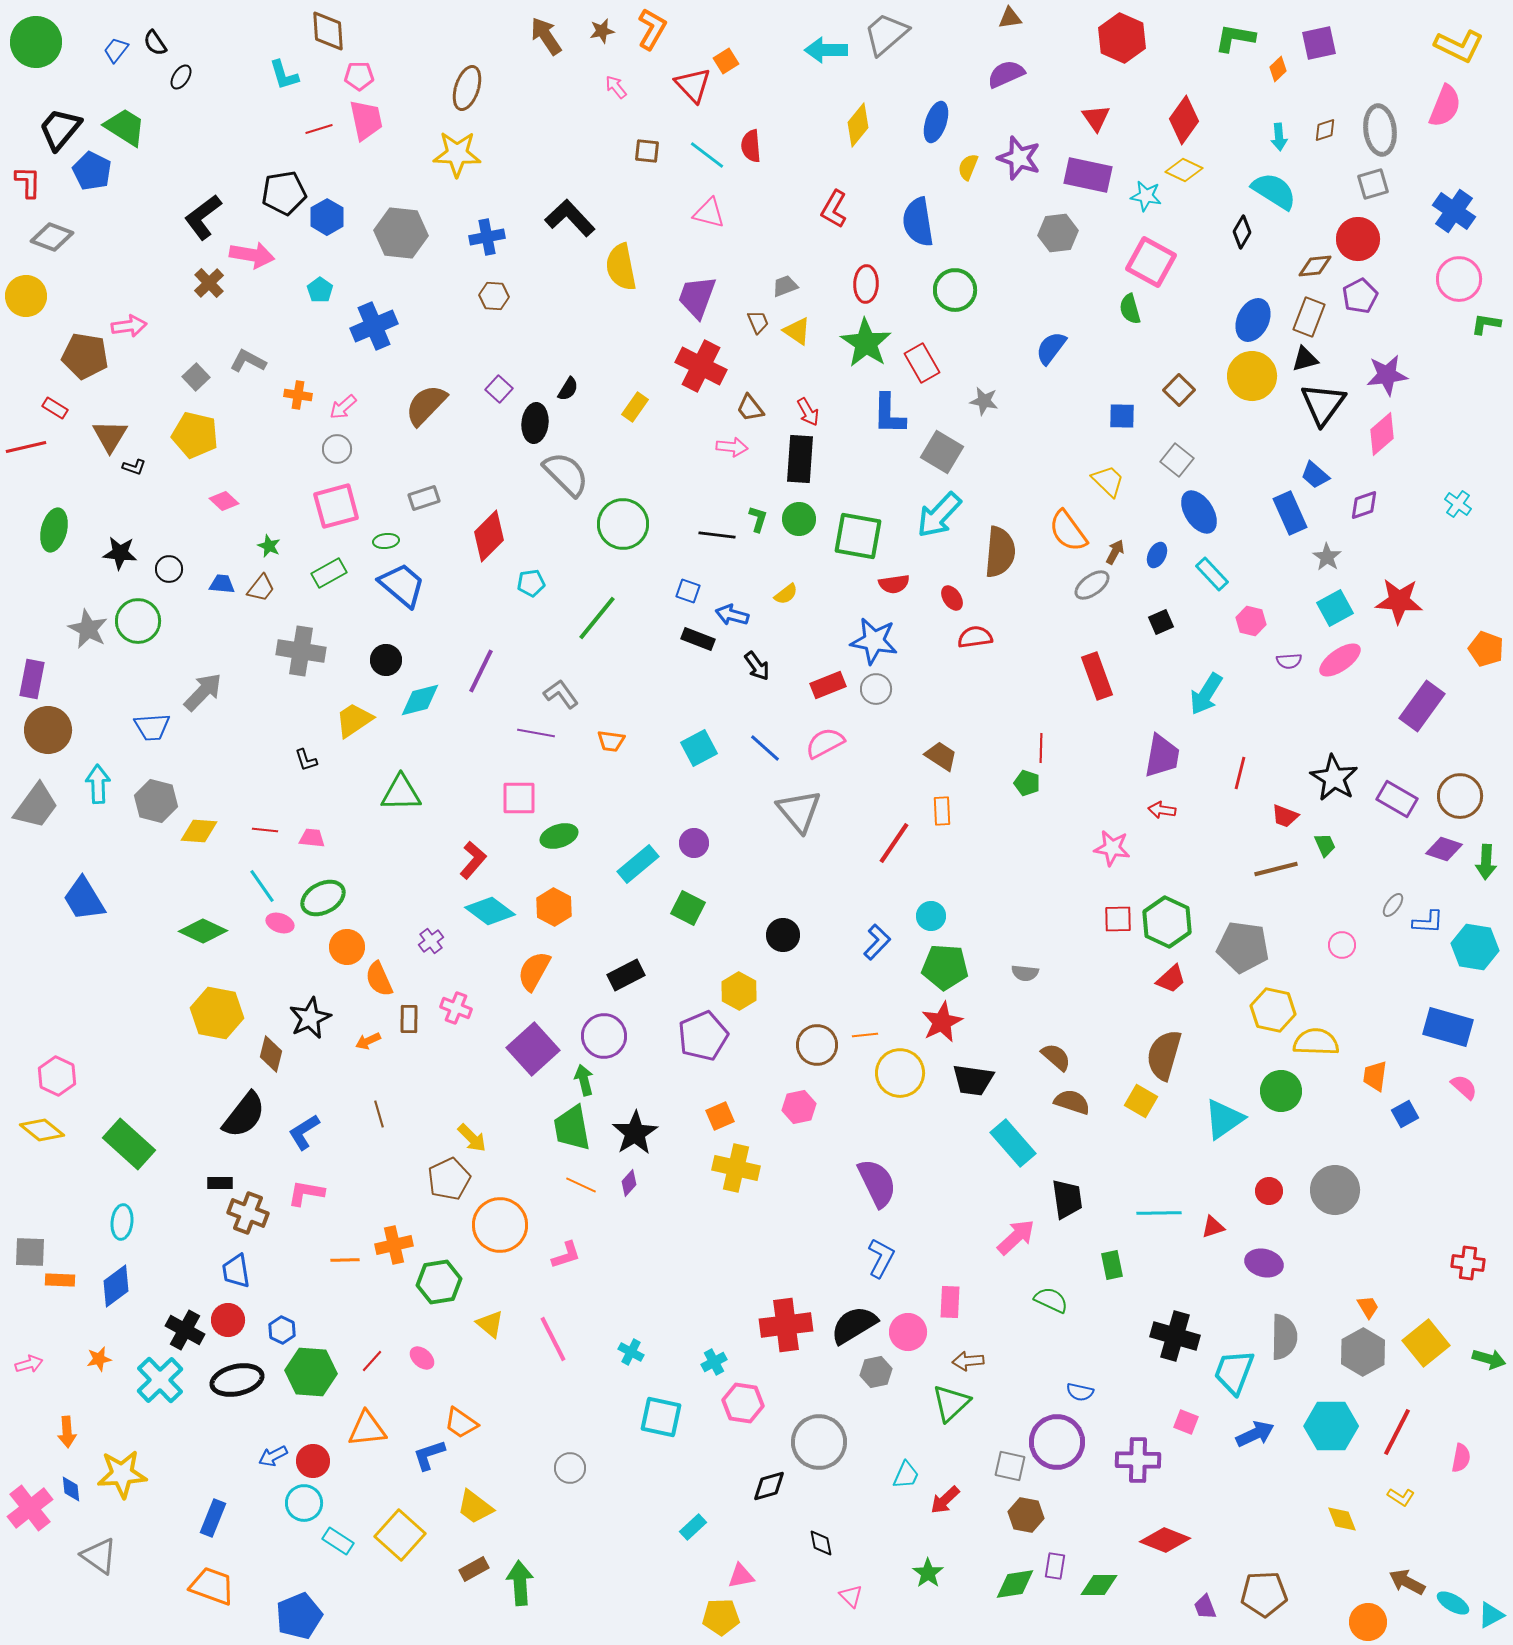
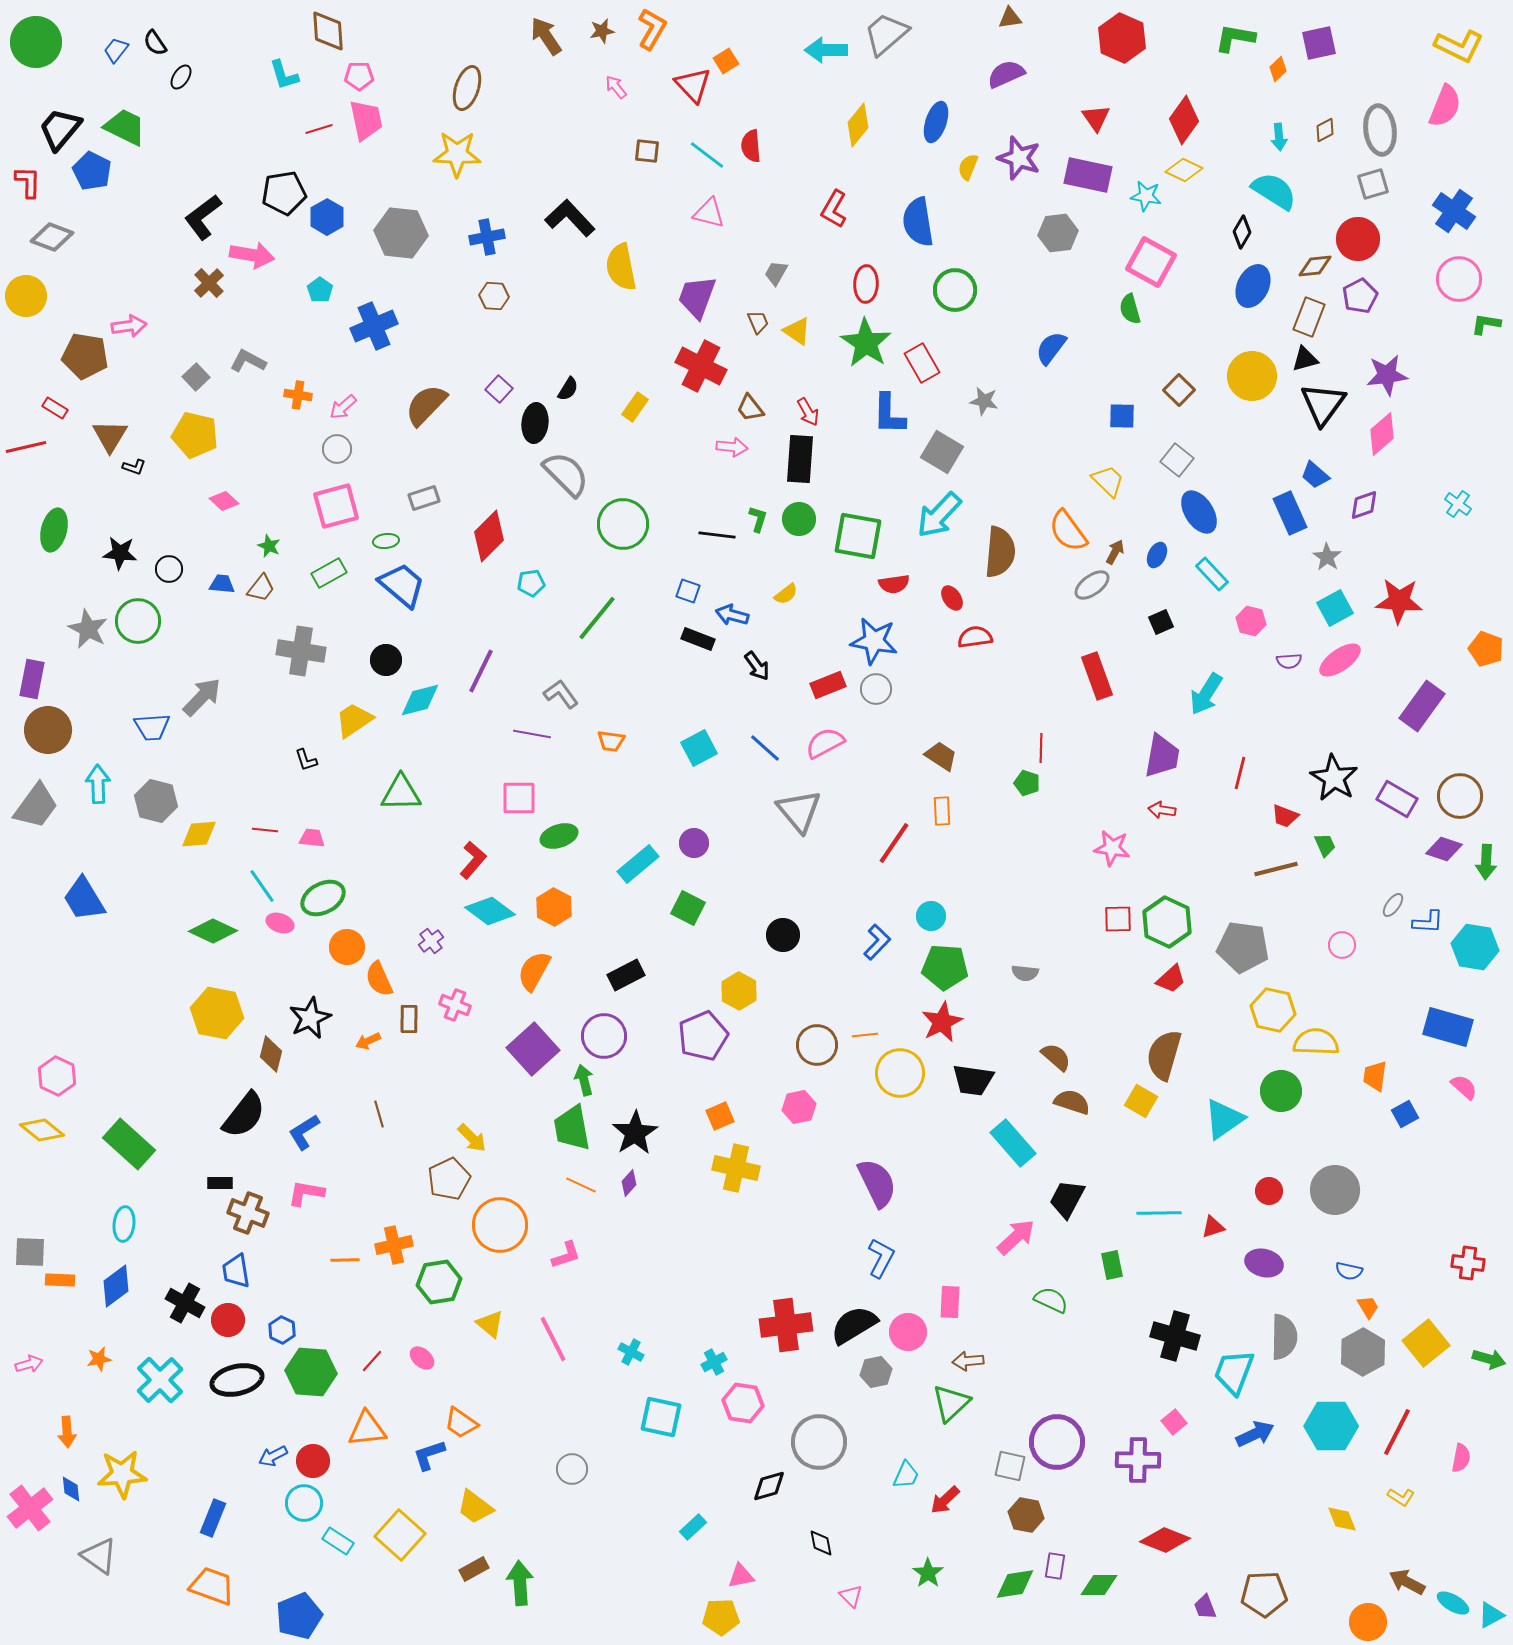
green trapezoid at (125, 127): rotated 6 degrees counterclockwise
brown diamond at (1325, 130): rotated 10 degrees counterclockwise
gray trapezoid at (785, 286): moved 9 px left, 13 px up; rotated 40 degrees counterclockwise
blue ellipse at (1253, 320): moved 34 px up
gray arrow at (203, 692): moved 1 px left, 5 px down
purple line at (536, 733): moved 4 px left, 1 px down
yellow diamond at (199, 831): moved 3 px down; rotated 9 degrees counterclockwise
green diamond at (203, 931): moved 10 px right
pink cross at (456, 1008): moved 1 px left, 3 px up
black trapezoid at (1067, 1199): rotated 144 degrees counterclockwise
cyan ellipse at (122, 1222): moved 2 px right, 2 px down
black cross at (185, 1330): moved 27 px up
blue semicircle at (1080, 1392): moved 269 px right, 121 px up
pink square at (1186, 1422): moved 12 px left; rotated 30 degrees clockwise
gray circle at (570, 1468): moved 2 px right, 1 px down
